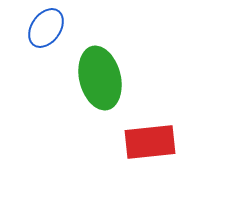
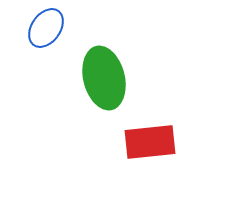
green ellipse: moved 4 px right
